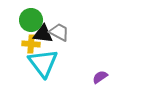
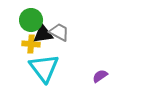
black triangle: rotated 15 degrees counterclockwise
cyan triangle: moved 1 px right, 5 px down
purple semicircle: moved 1 px up
